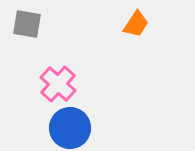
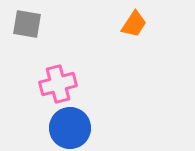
orange trapezoid: moved 2 px left
pink cross: rotated 33 degrees clockwise
